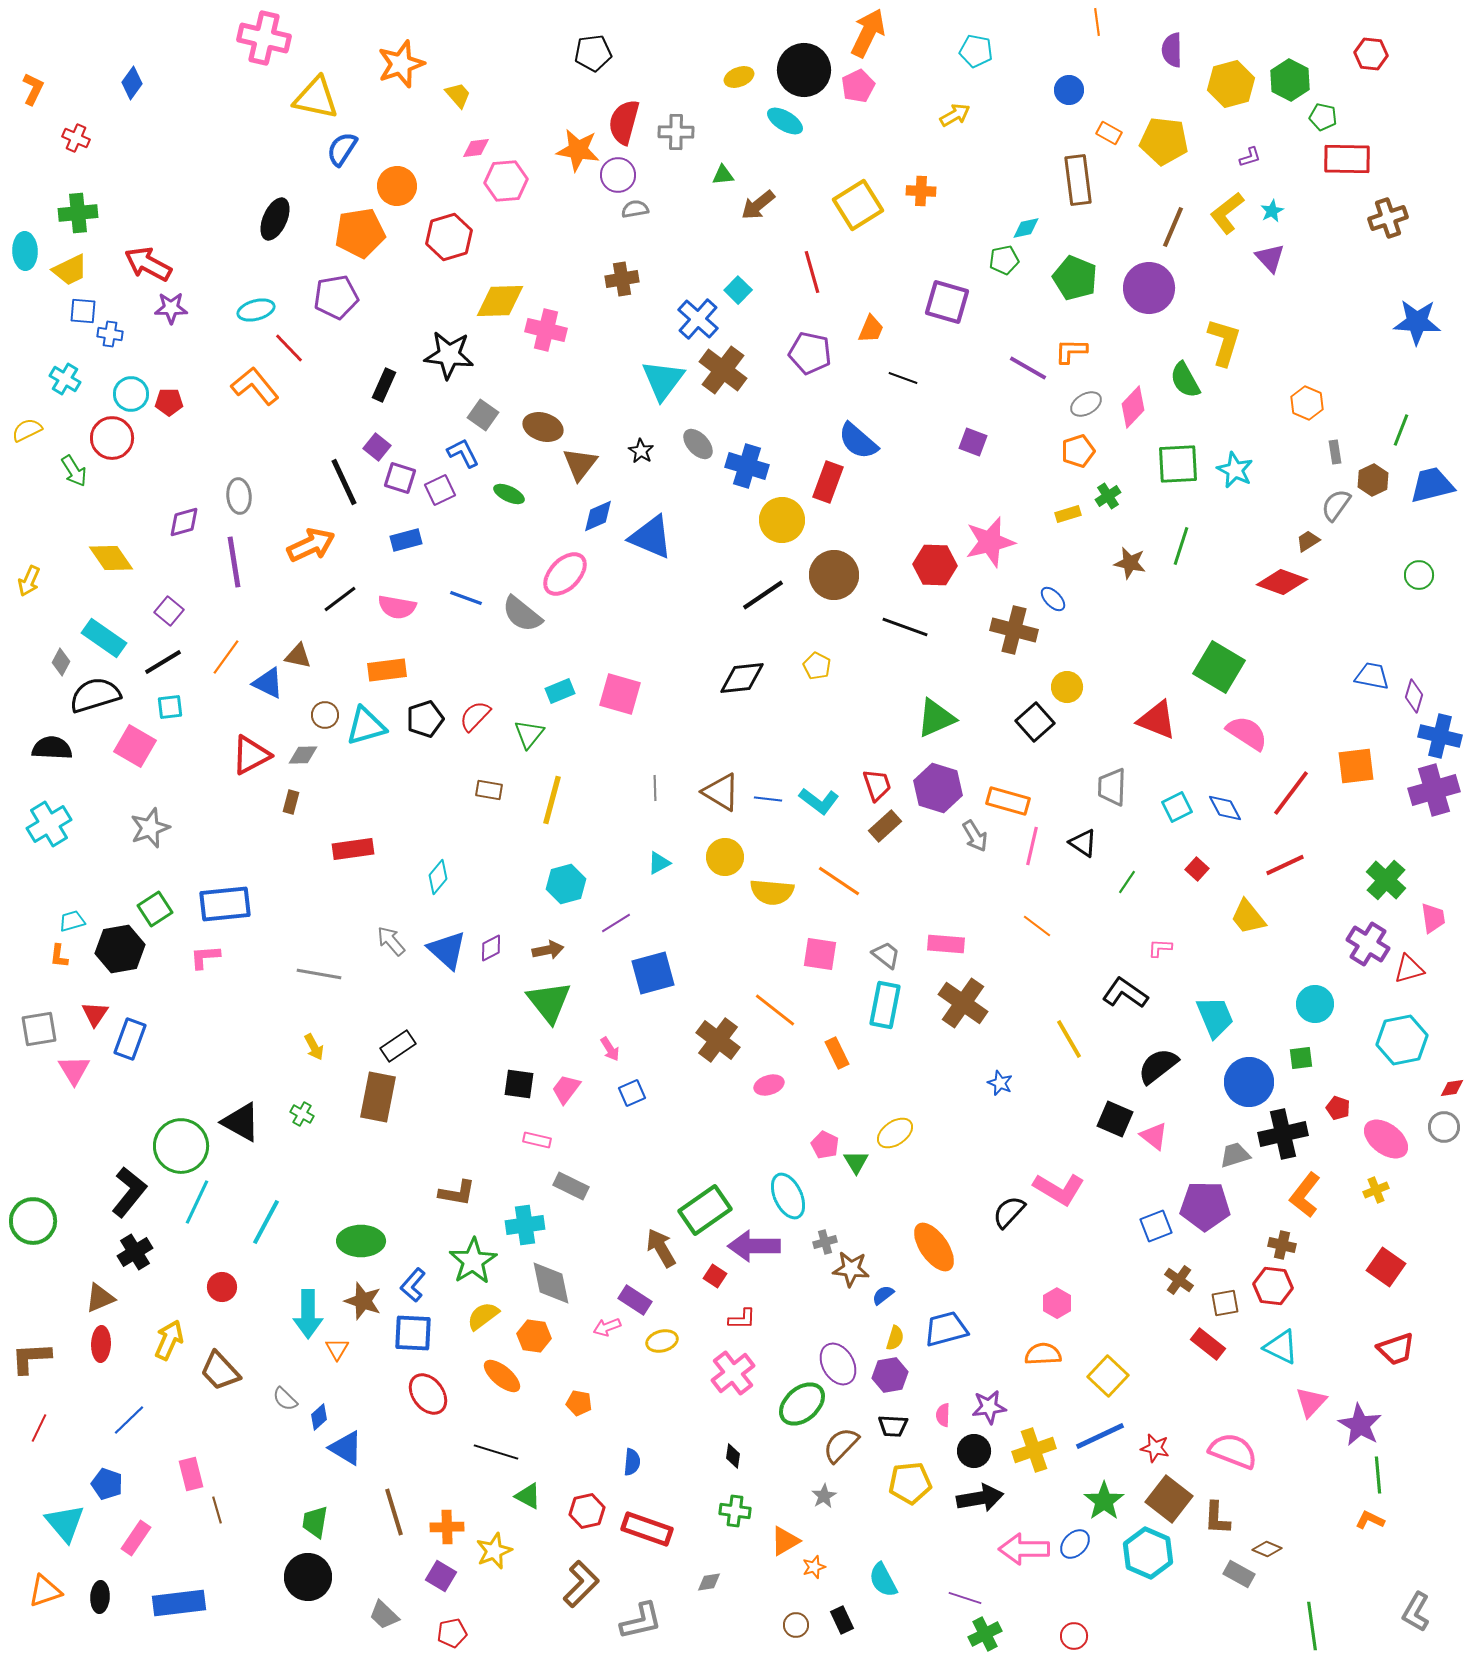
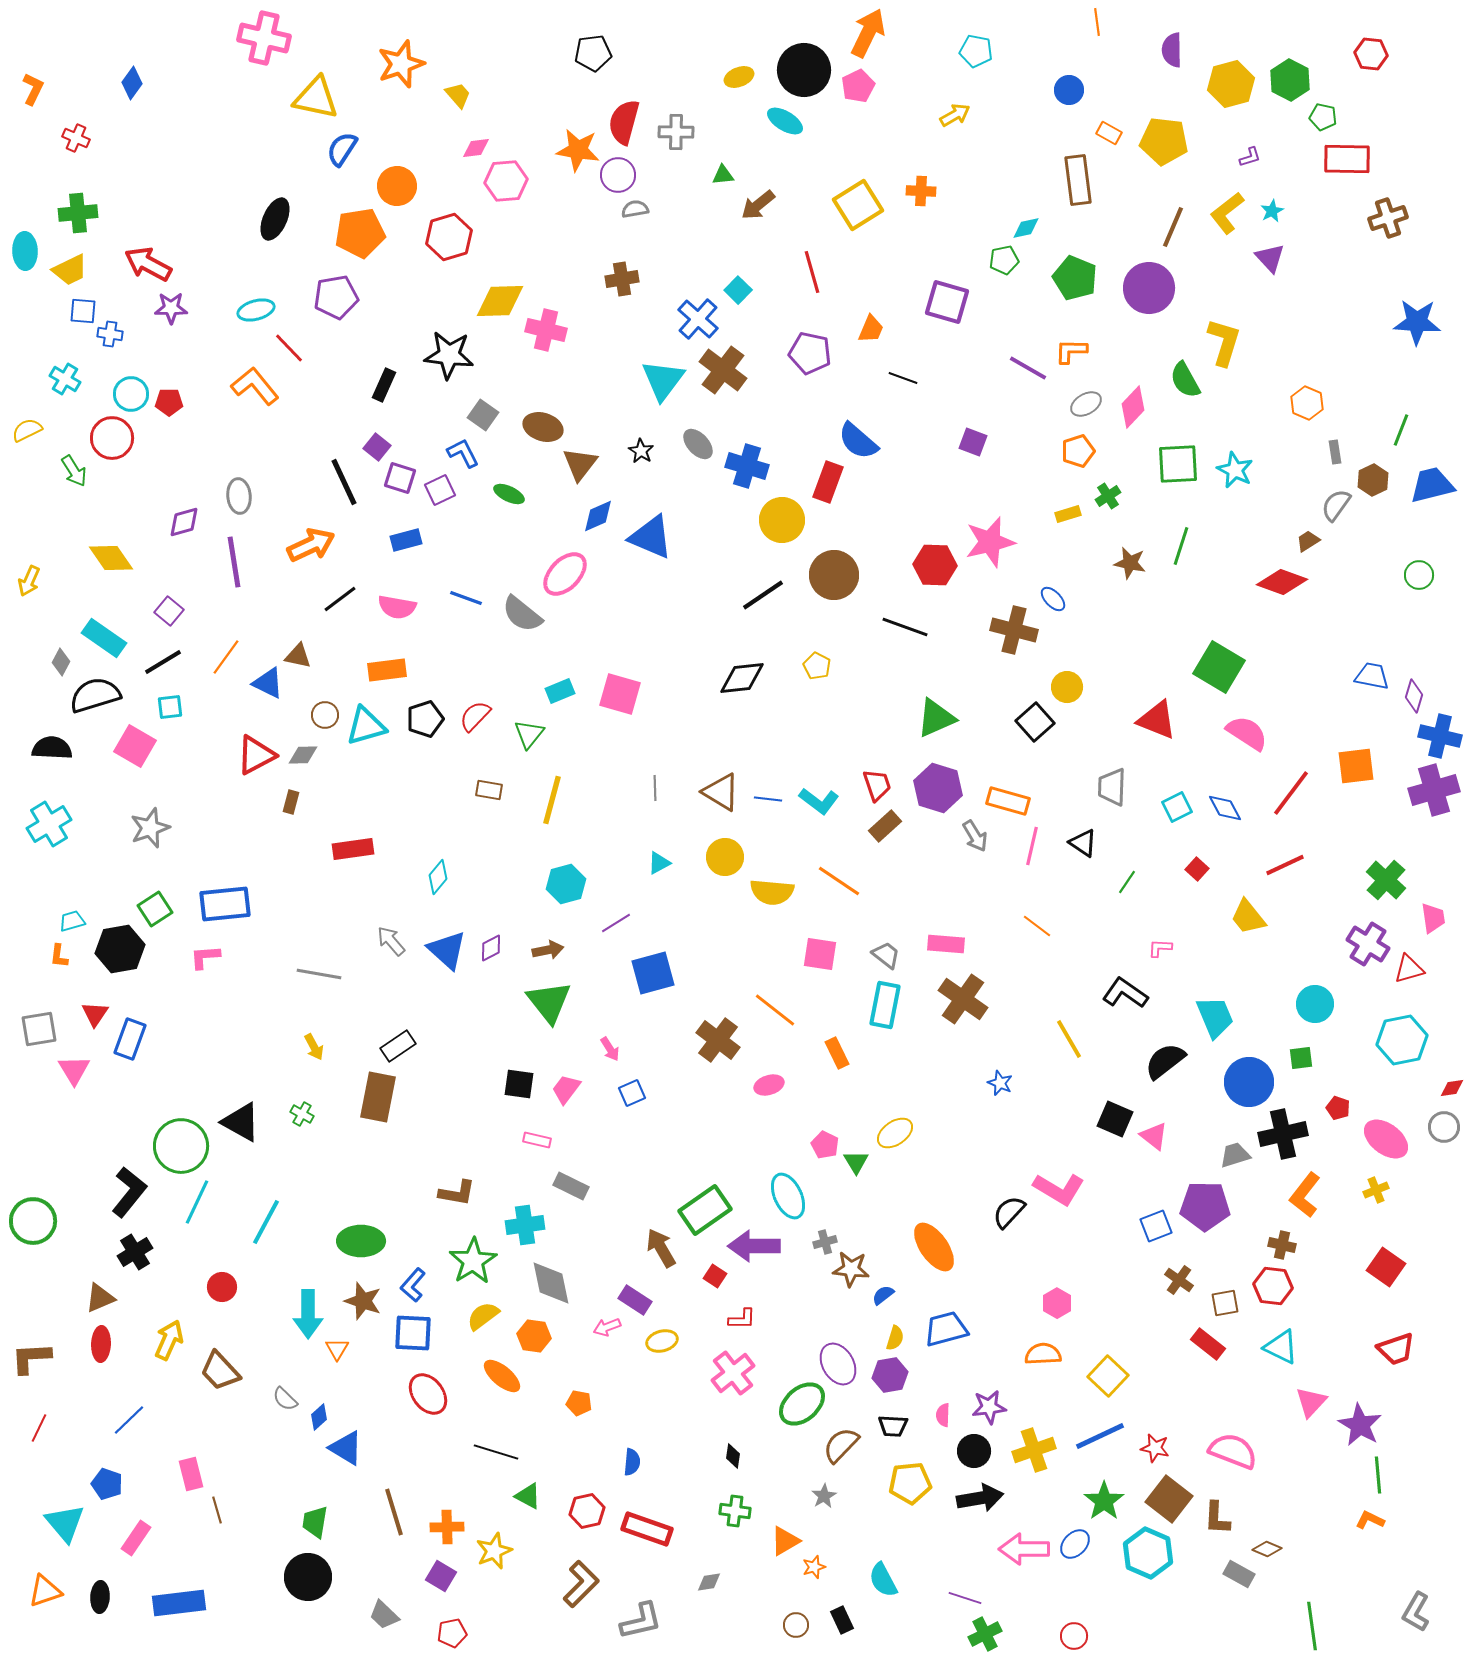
red triangle at (251, 755): moved 5 px right
brown cross at (963, 1003): moved 4 px up
black semicircle at (1158, 1066): moved 7 px right, 5 px up
